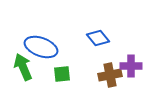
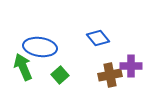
blue ellipse: moved 1 px left; rotated 12 degrees counterclockwise
green square: moved 2 px left, 1 px down; rotated 36 degrees counterclockwise
